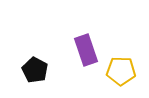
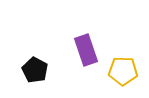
yellow pentagon: moved 2 px right
